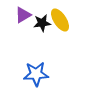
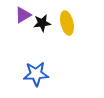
yellow ellipse: moved 7 px right, 3 px down; rotated 20 degrees clockwise
